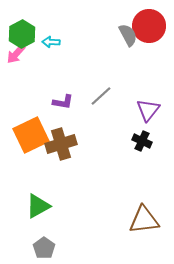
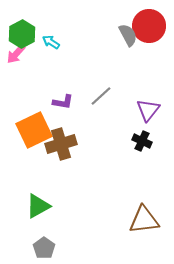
cyan arrow: rotated 30 degrees clockwise
orange square: moved 3 px right, 5 px up
